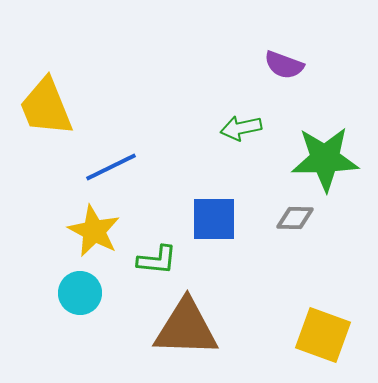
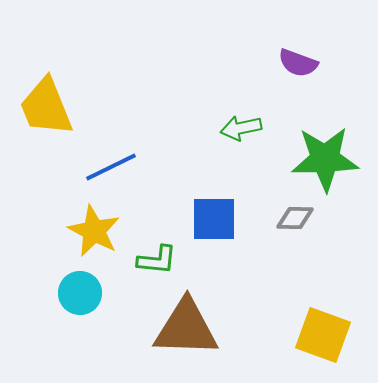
purple semicircle: moved 14 px right, 2 px up
